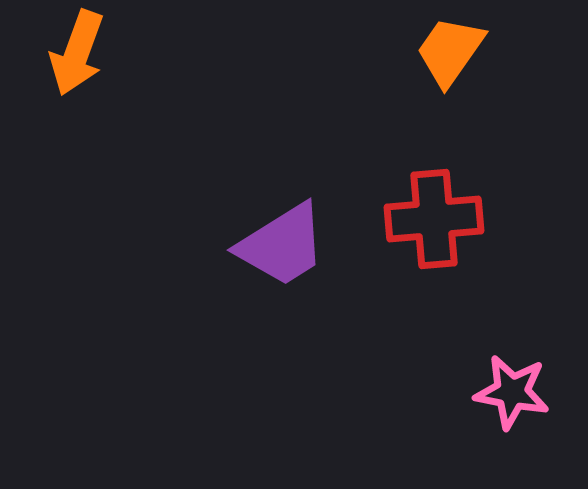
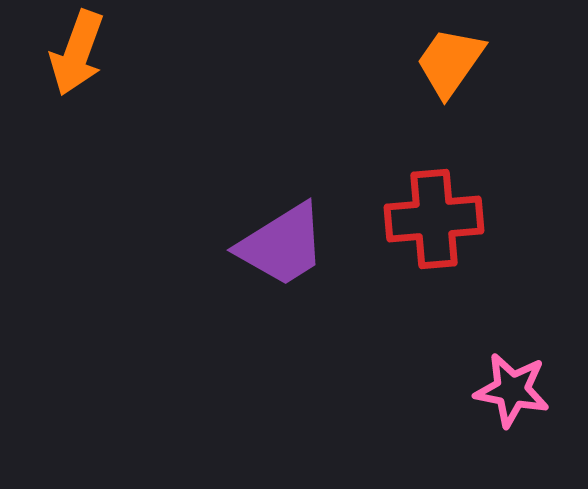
orange trapezoid: moved 11 px down
pink star: moved 2 px up
